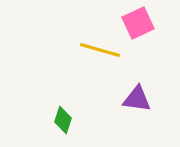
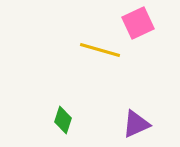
purple triangle: moved 1 px left, 25 px down; rotated 32 degrees counterclockwise
